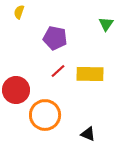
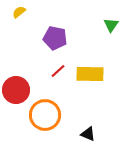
yellow semicircle: rotated 32 degrees clockwise
green triangle: moved 5 px right, 1 px down
